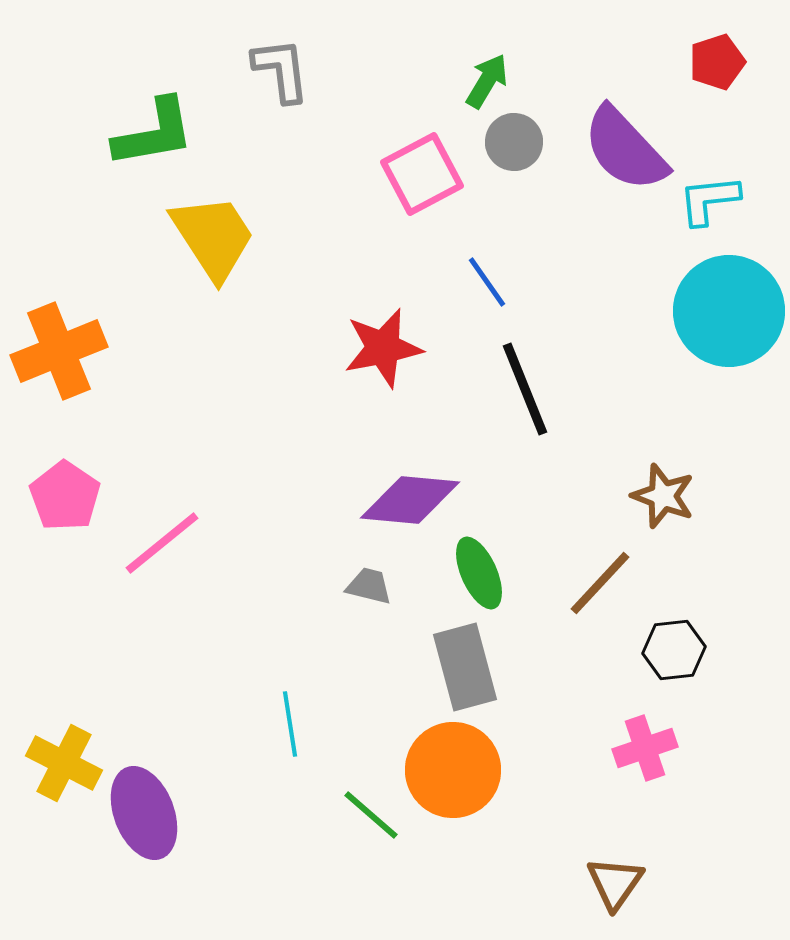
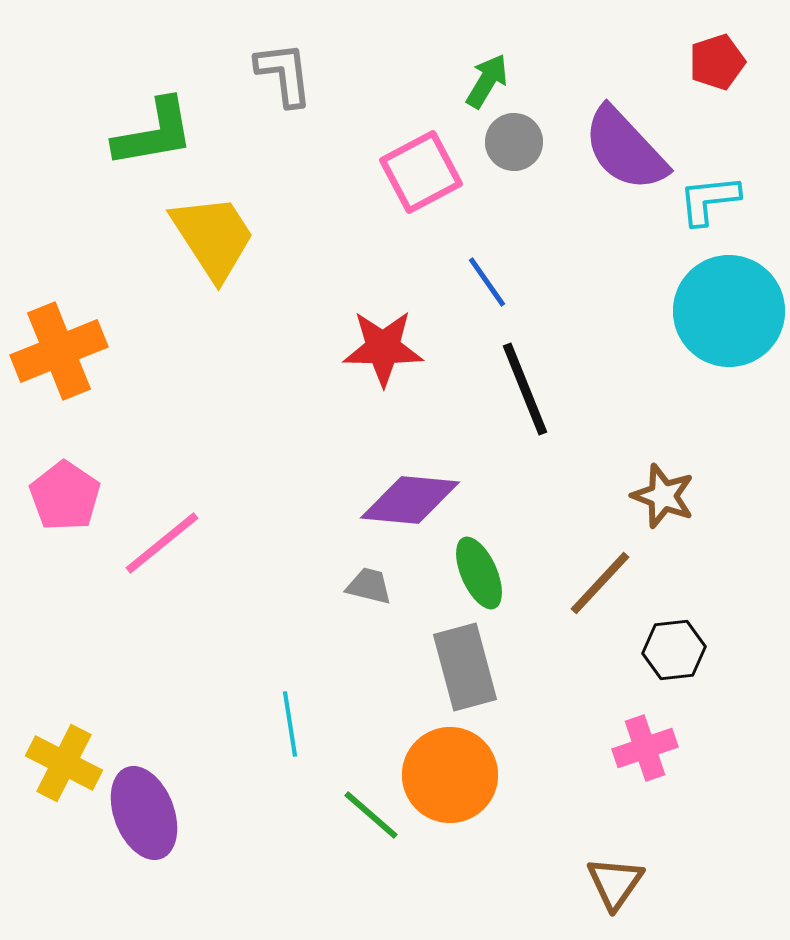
gray L-shape: moved 3 px right, 4 px down
pink square: moved 1 px left, 2 px up
red star: rotated 12 degrees clockwise
orange circle: moved 3 px left, 5 px down
